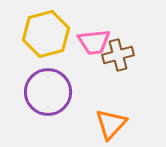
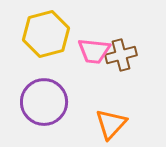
pink trapezoid: moved 9 px down; rotated 12 degrees clockwise
brown cross: moved 3 px right
purple circle: moved 4 px left, 10 px down
